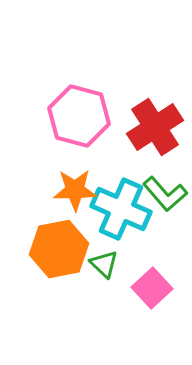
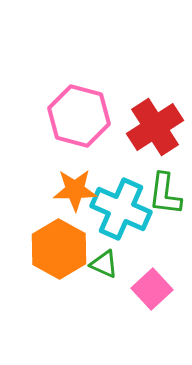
green L-shape: rotated 48 degrees clockwise
orange hexagon: rotated 20 degrees counterclockwise
green triangle: rotated 20 degrees counterclockwise
pink square: moved 1 px down
